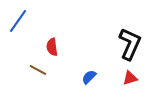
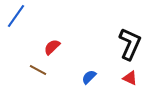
blue line: moved 2 px left, 5 px up
red semicircle: rotated 54 degrees clockwise
red triangle: rotated 42 degrees clockwise
